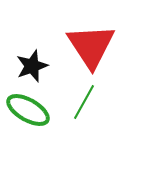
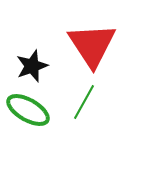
red triangle: moved 1 px right, 1 px up
